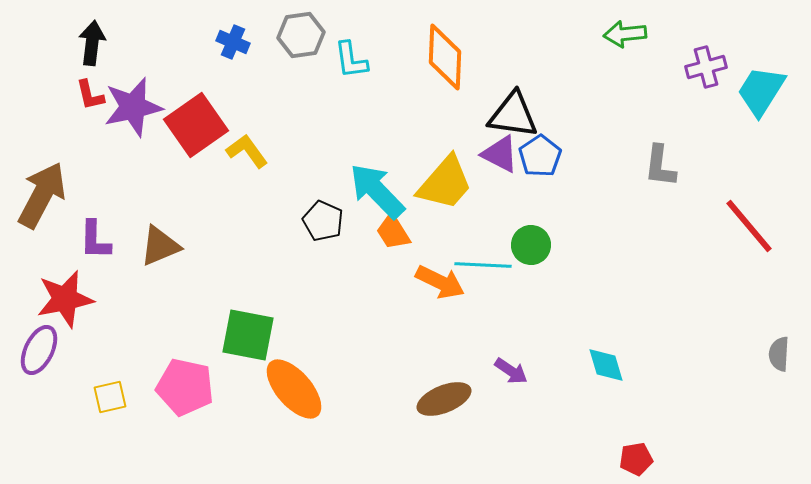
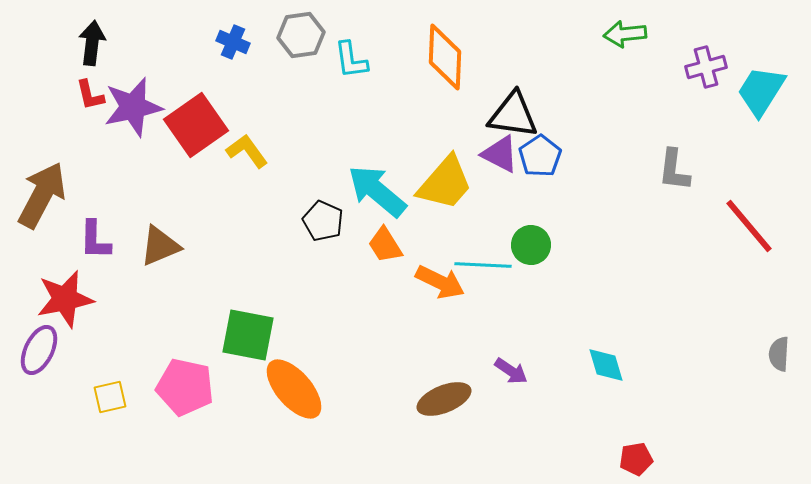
gray L-shape: moved 14 px right, 4 px down
cyan arrow: rotated 6 degrees counterclockwise
orange trapezoid: moved 8 px left, 13 px down
